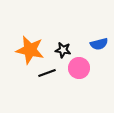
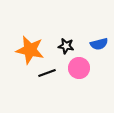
black star: moved 3 px right, 4 px up
